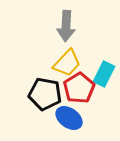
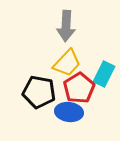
black pentagon: moved 6 px left, 2 px up
blue ellipse: moved 6 px up; rotated 28 degrees counterclockwise
